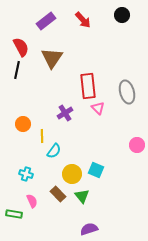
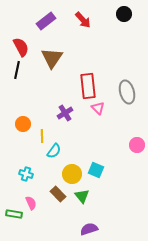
black circle: moved 2 px right, 1 px up
pink semicircle: moved 1 px left, 2 px down
